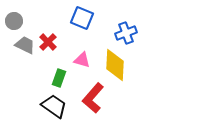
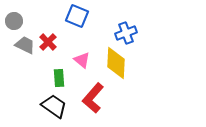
blue square: moved 5 px left, 2 px up
pink triangle: rotated 24 degrees clockwise
yellow diamond: moved 1 px right, 2 px up
green rectangle: rotated 24 degrees counterclockwise
